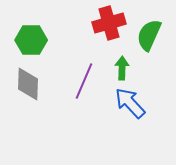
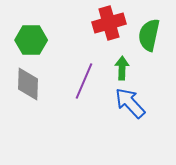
green semicircle: rotated 12 degrees counterclockwise
